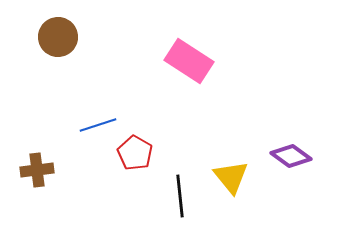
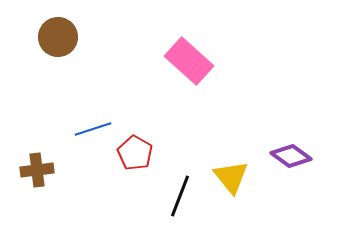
pink rectangle: rotated 9 degrees clockwise
blue line: moved 5 px left, 4 px down
black line: rotated 27 degrees clockwise
